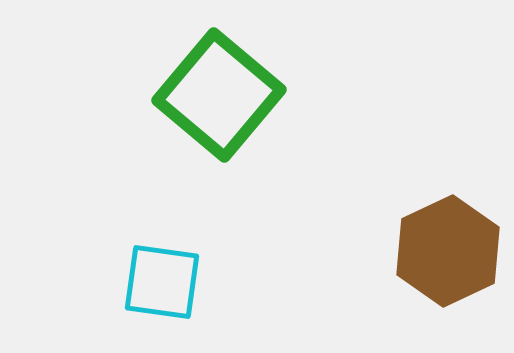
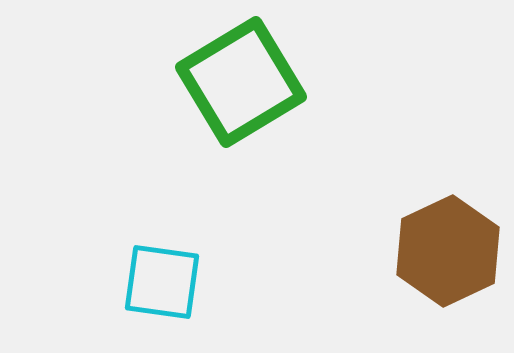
green square: moved 22 px right, 13 px up; rotated 19 degrees clockwise
